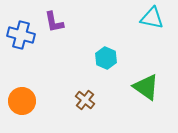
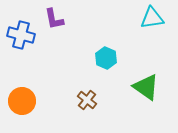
cyan triangle: rotated 20 degrees counterclockwise
purple L-shape: moved 3 px up
brown cross: moved 2 px right
